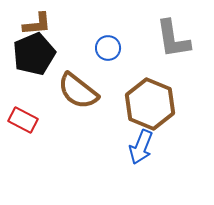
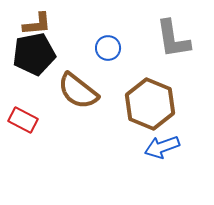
black pentagon: rotated 12 degrees clockwise
blue arrow: moved 21 px right; rotated 48 degrees clockwise
